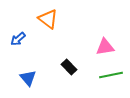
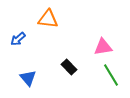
orange triangle: rotated 30 degrees counterclockwise
pink triangle: moved 2 px left
green line: rotated 70 degrees clockwise
